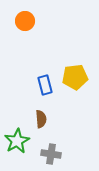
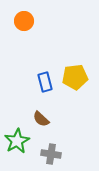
orange circle: moved 1 px left
blue rectangle: moved 3 px up
brown semicircle: rotated 138 degrees clockwise
